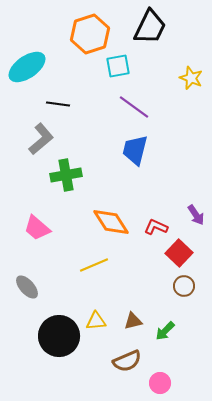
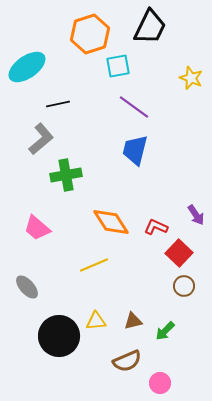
black line: rotated 20 degrees counterclockwise
